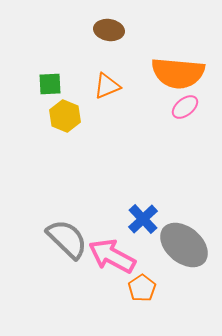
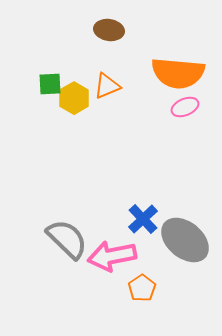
pink ellipse: rotated 16 degrees clockwise
yellow hexagon: moved 9 px right, 18 px up; rotated 8 degrees clockwise
gray ellipse: moved 1 px right, 5 px up
pink arrow: rotated 39 degrees counterclockwise
